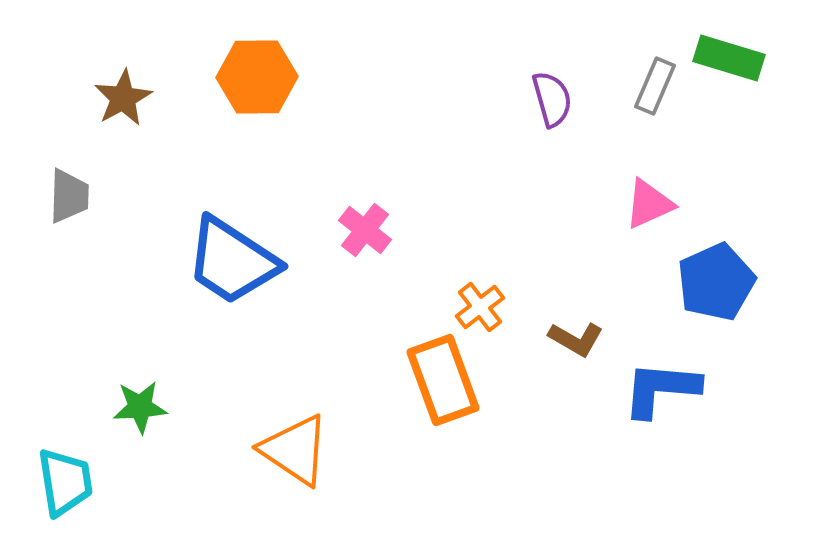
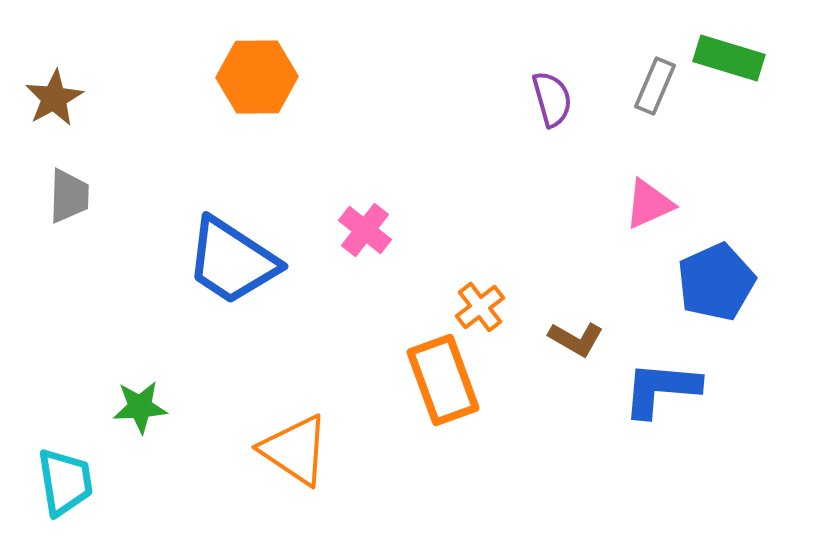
brown star: moved 69 px left
